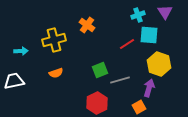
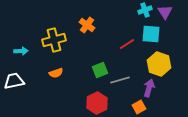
cyan cross: moved 7 px right, 5 px up
cyan square: moved 2 px right, 1 px up
